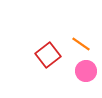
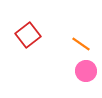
red square: moved 20 px left, 20 px up
